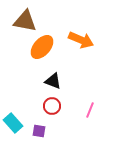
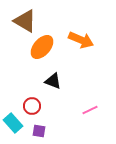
brown triangle: rotated 20 degrees clockwise
red circle: moved 20 px left
pink line: rotated 42 degrees clockwise
